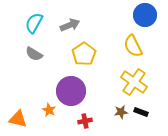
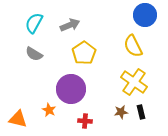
yellow pentagon: moved 1 px up
purple circle: moved 2 px up
black rectangle: rotated 56 degrees clockwise
red cross: rotated 16 degrees clockwise
